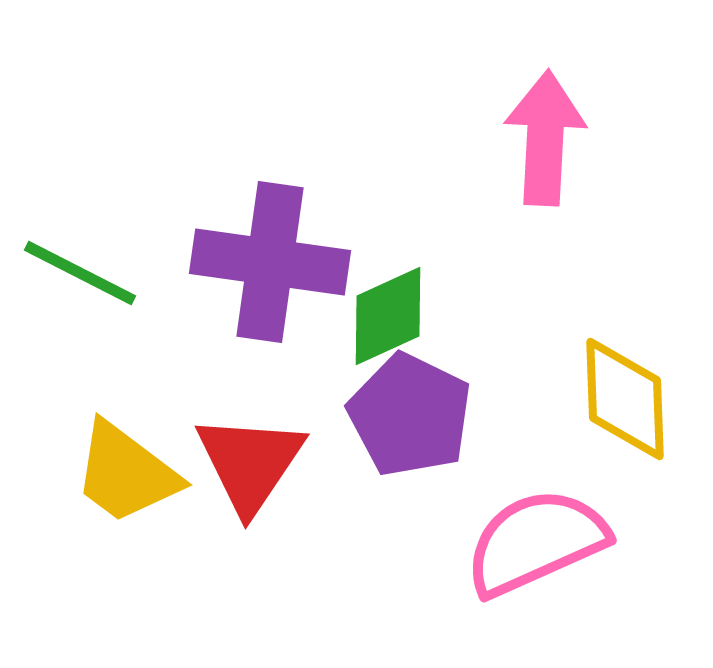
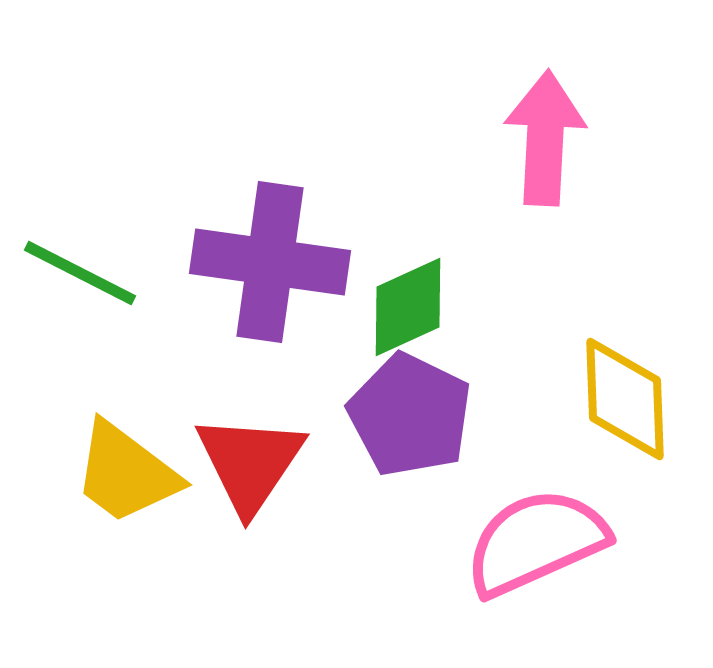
green diamond: moved 20 px right, 9 px up
